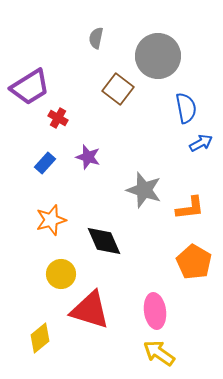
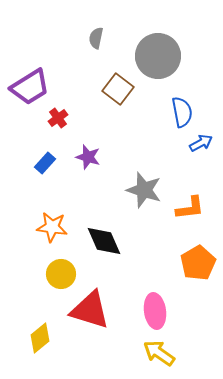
blue semicircle: moved 4 px left, 4 px down
red cross: rotated 24 degrees clockwise
orange star: moved 1 px right, 7 px down; rotated 24 degrees clockwise
orange pentagon: moved 4 px right, 1 px down; rotated 12 degrees clockwise
